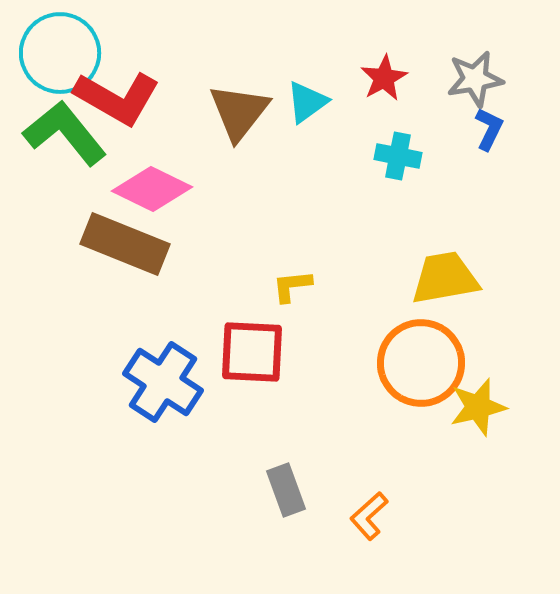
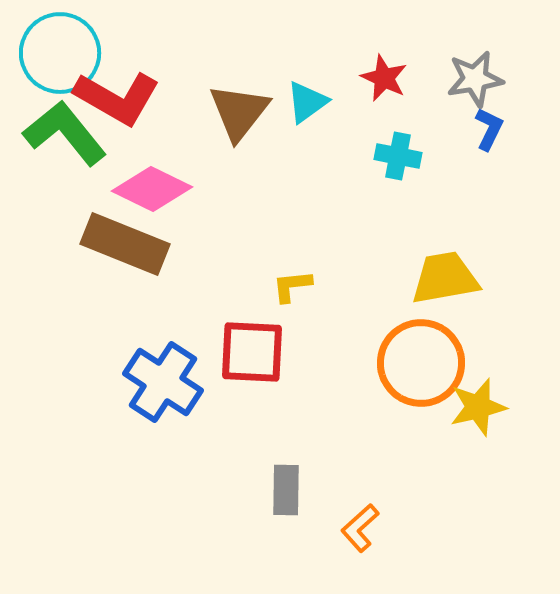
red star: rotated 18 degrees counterclockwise
gray rectangle: rotated 21 degrees clockwise
orange L-shape: moved 9 px left, 12 px down
